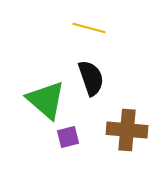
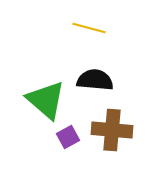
black semicircle: moved 4 px right, 2 px down; rotated 66 degrees counterclockwise
brown cross: moved 15 px left
purple square: rotated 15 degrees counterclockwise
